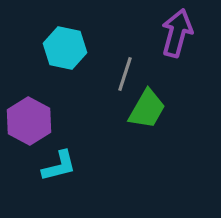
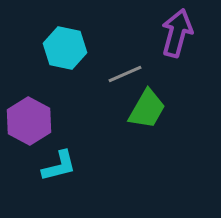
gray line: rotated 48 degrees clockwise
